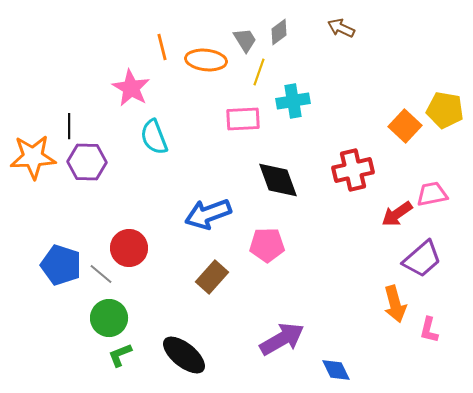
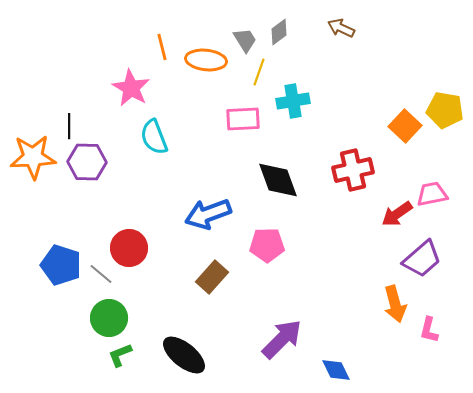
purple arrow: rotated 15 degrees counterclockwise
